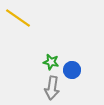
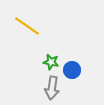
yellow line: moved 9 px right, 8 px down
